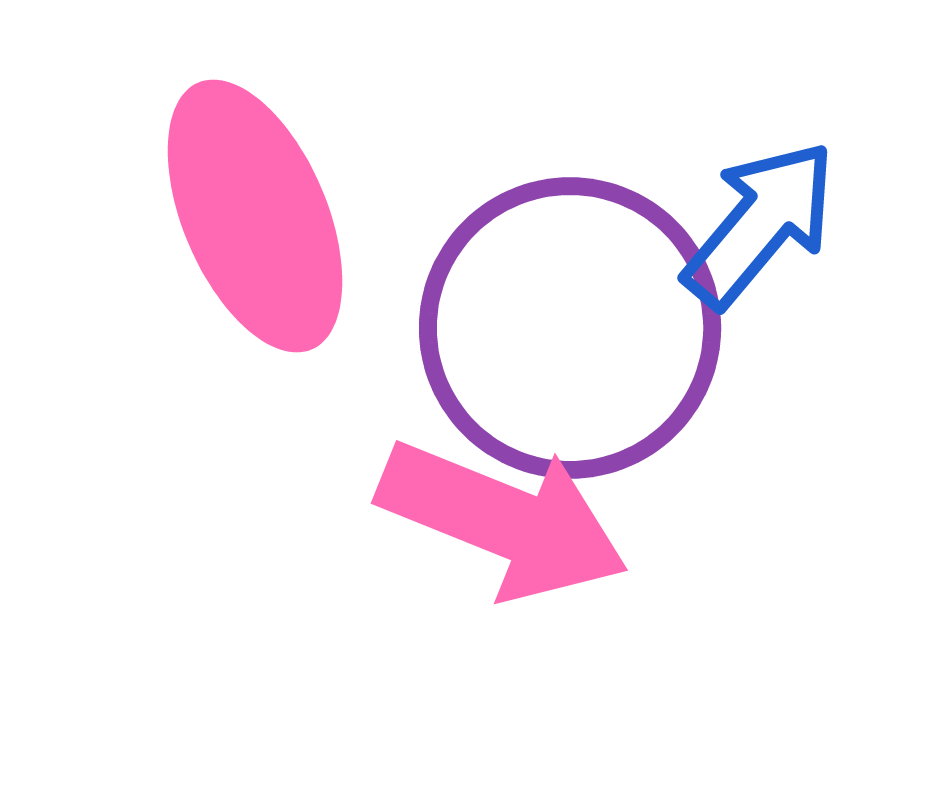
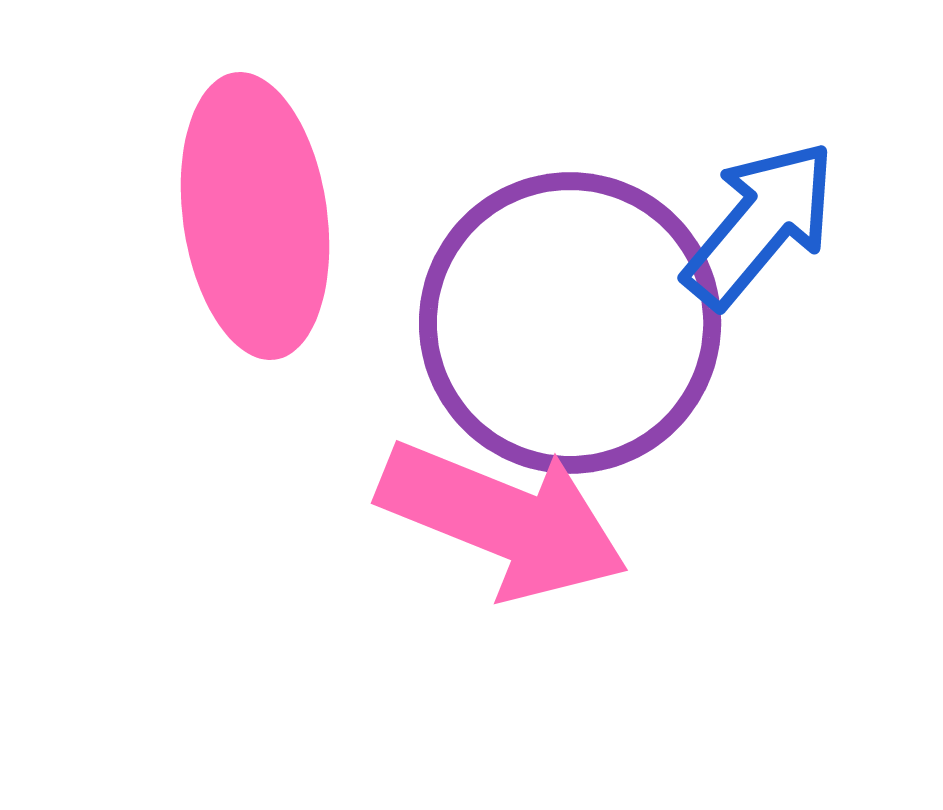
pink ellipse: rotated 15 degrees clockwise
purple circle: moved 5 px up
